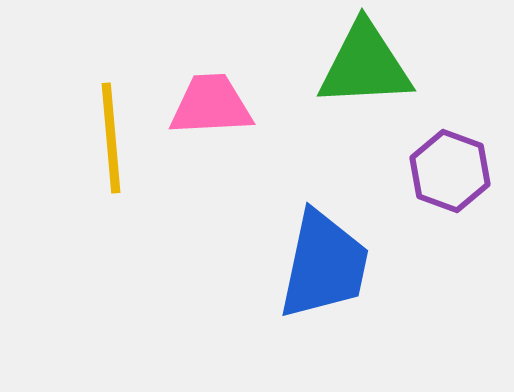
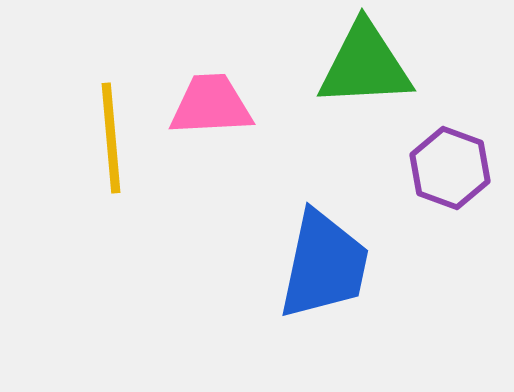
purple hexagon: moved 3 px up
